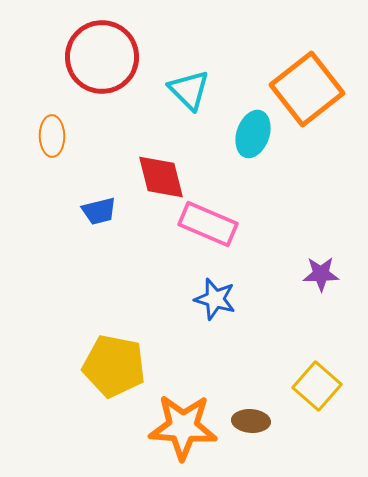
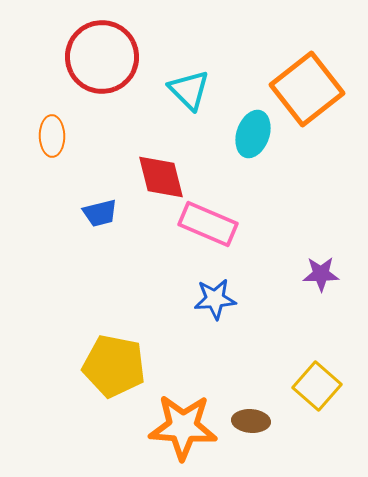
blue trapezoid: moved 1 px right, 2 px down
blue star: rotated 21 degrees counterclockwise
